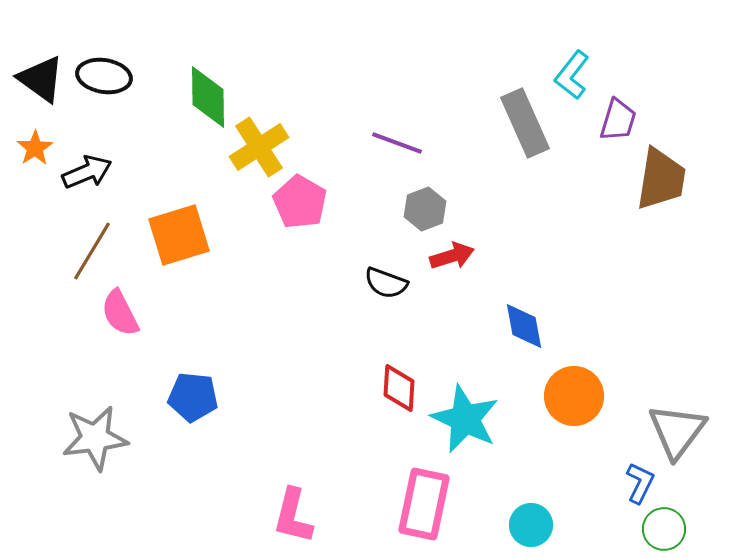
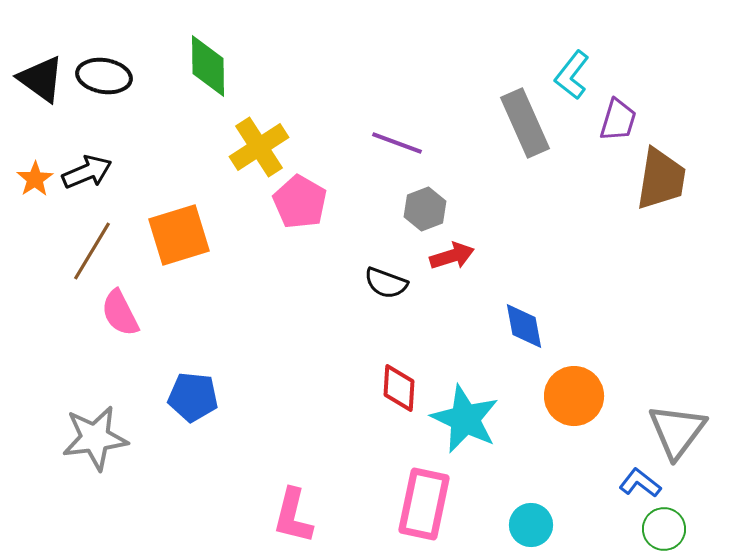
green diamond: moved 31 px up
orange star: moved 31 px down
blue L-shape: rotated 78 degrees counterclockwise
